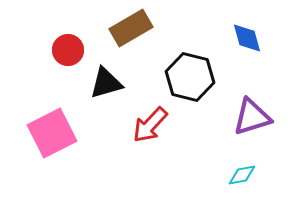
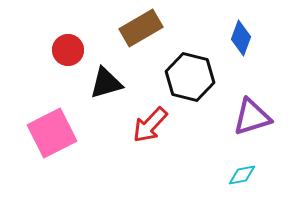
brown rectangle: moved 10 px right
blue diamond: moved 6 px left; rotated 36 degrees clockwise
